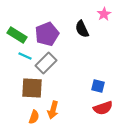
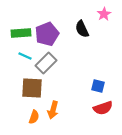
green rectangle: moved 4 px right, 2 px up; rotated 36 degrees counterclockwise
